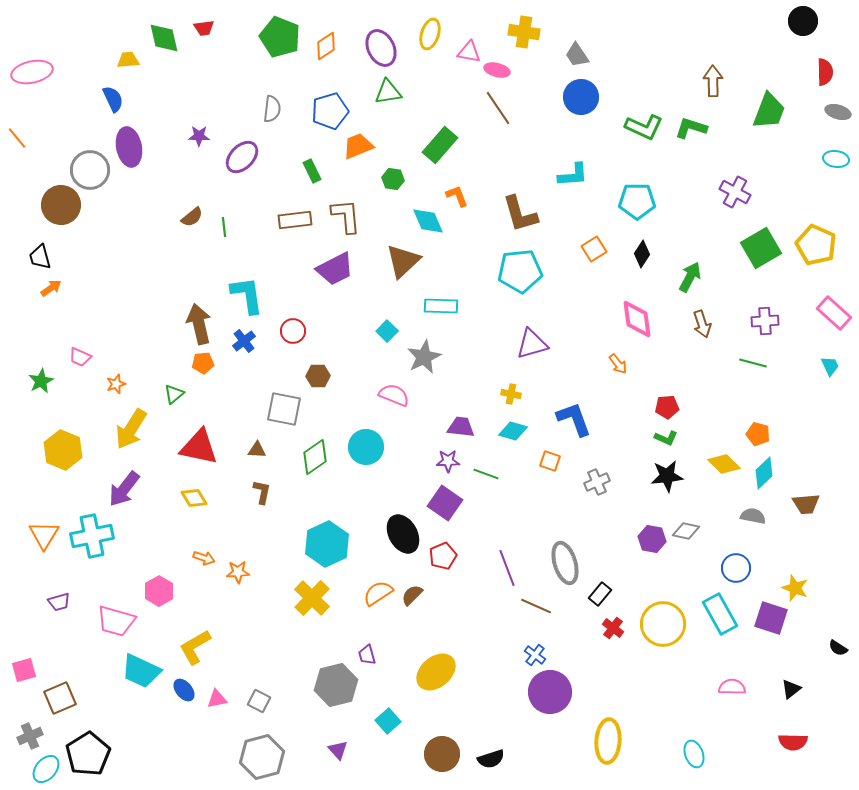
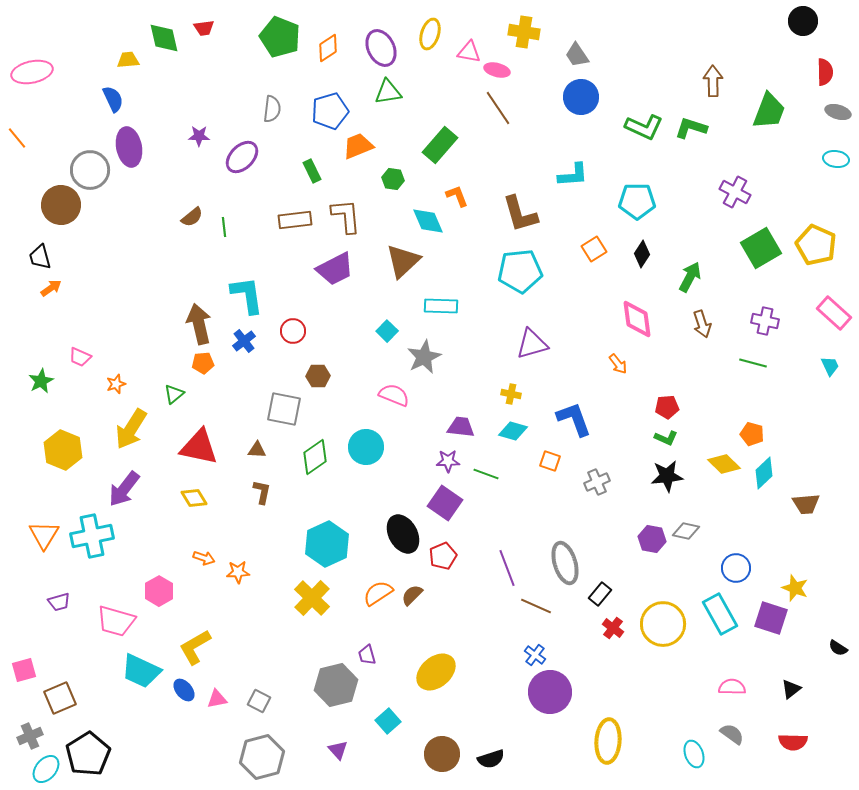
orange diamond at (326, 46): moved 2 px right, 2 px down
purple cross at (765, 321): rotated 16 degrees clockwise
orange pentagon at (758, 434): moved 6 px left
gray semicircle at (753, 516): moved 21 px left, 218 px down; rotated 25 degrees clockwise
